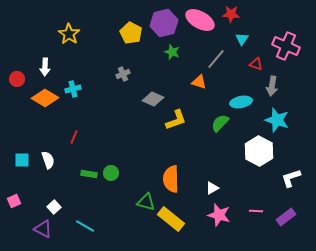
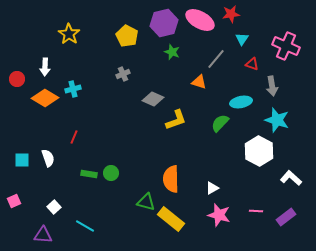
red star: rotated 12 degrees counterclockwise
yellow pentagon: moved 4 px left, 3 px down
red triangle: moved 4 px left
gray arrow: rotated 18 degrees counterclockwise
white semicircle: moved 2 px up
white L-shape: rotated 60 degrees clockwise
purple triangle: moved 6 px down; rotated 24 degrees counterclockwise
